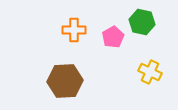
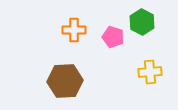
green hexagon: rotated 15 degrees clockwise
pink pentagon: rotated 25 degrees counterclockwise
yellow cross: rotated 30 degrees counterclockwise
